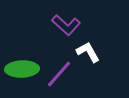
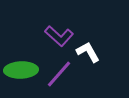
purple L-shape: moved 7 px left, 11 px down
green ellipse: moved 1 px left, 1 px down
